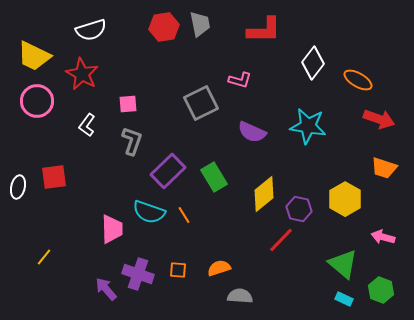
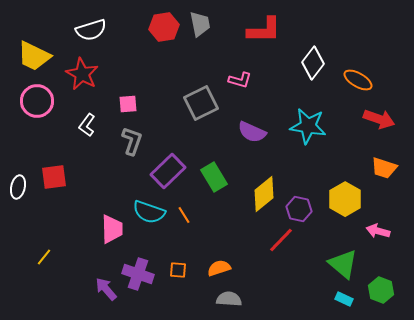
pink arrow: moved 5 px left, 6 px up
gray semicircle: moved 11 px left, 3 px down
